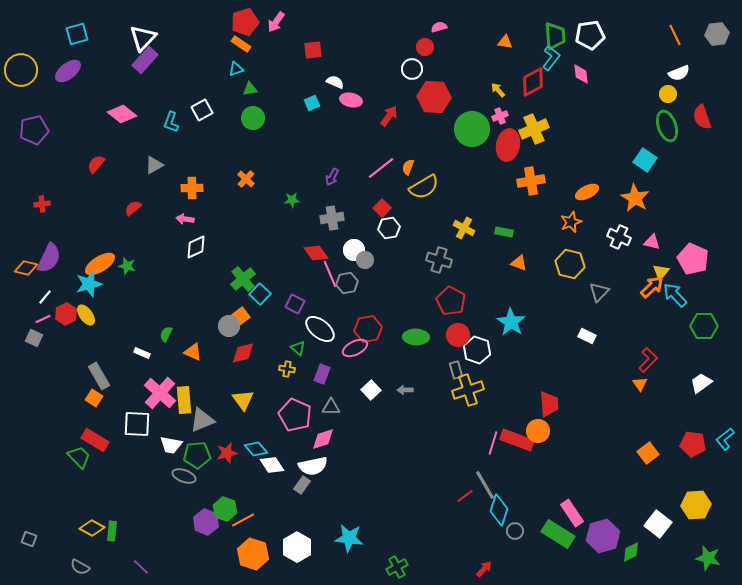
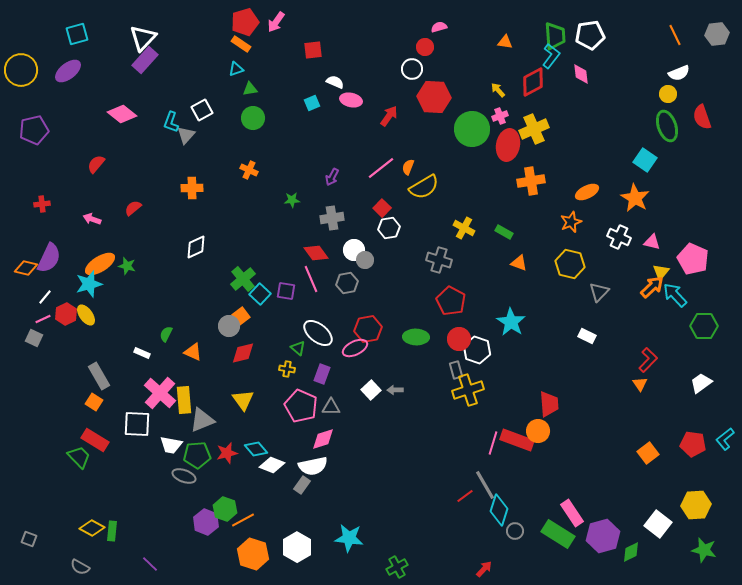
cyan L-shape at (551, 58): moved 2 px up
gray triangle at (154, 165): moved 32 px right, 30 px up; rotated 18 degrees counterclockwise
orange cross at (246, 179): moved 3 px right, 9 px up; rotated 18 degrees counterclockwise
pink arrow at (185, 219): moved 93 px left; rotated 12 degrees clockwise
green rectangle at (504, 232): rotated 18 degrees clockwise
pink line at (330, 274): moved 19 px left, 5 px down
purple square at (295, 304): moved 9 px left, 13 px up; rotated 18 degrees counterclockwise
white ellipse at (320, 329): moved 2 px left, 4 px down
red circle at (458, 335): moved 1 px right, 4 px down
gray arrow at (405, 390): moved 10 px left
orange square at (94, 398): moved 4 px down
pink pentagon at (295, 415): moved 6 px right, 9 px up
white diamond at (272, 465): rotated 35 degrees counterclockwise
green star at (708, 558): moved 4 px left, 8 px up
purple line at (141, 567): moved 9 px right, 3 px up
